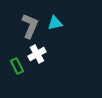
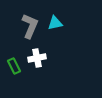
white cross: moved 4 px down; rotated 18 degrees clockwise
green rectangle: moved 3 px left
